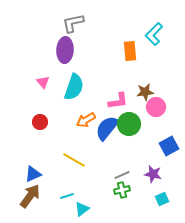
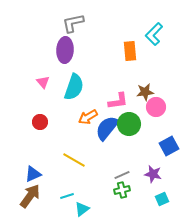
orange arrow: moved 2 px right, 3 px up
